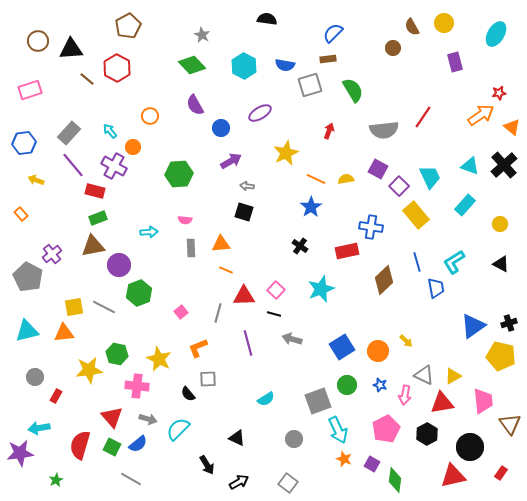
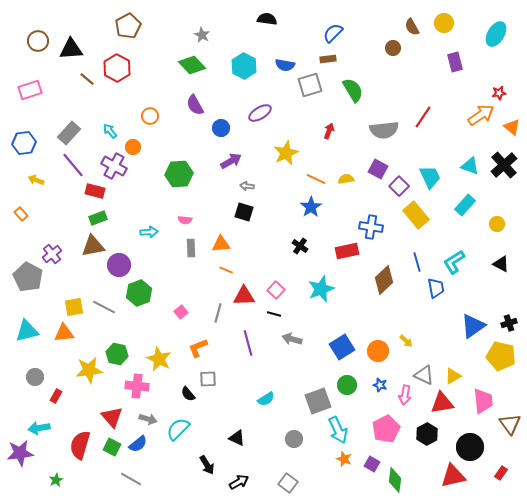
yellow circle at (500, 224): moved 3 px left
